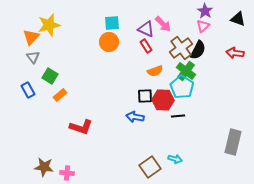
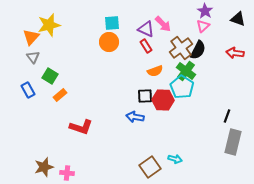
black line: moved 49 px right; rotated 64 degrees counterclockwise
brown star: rotated 24 degrees counterclockwise
